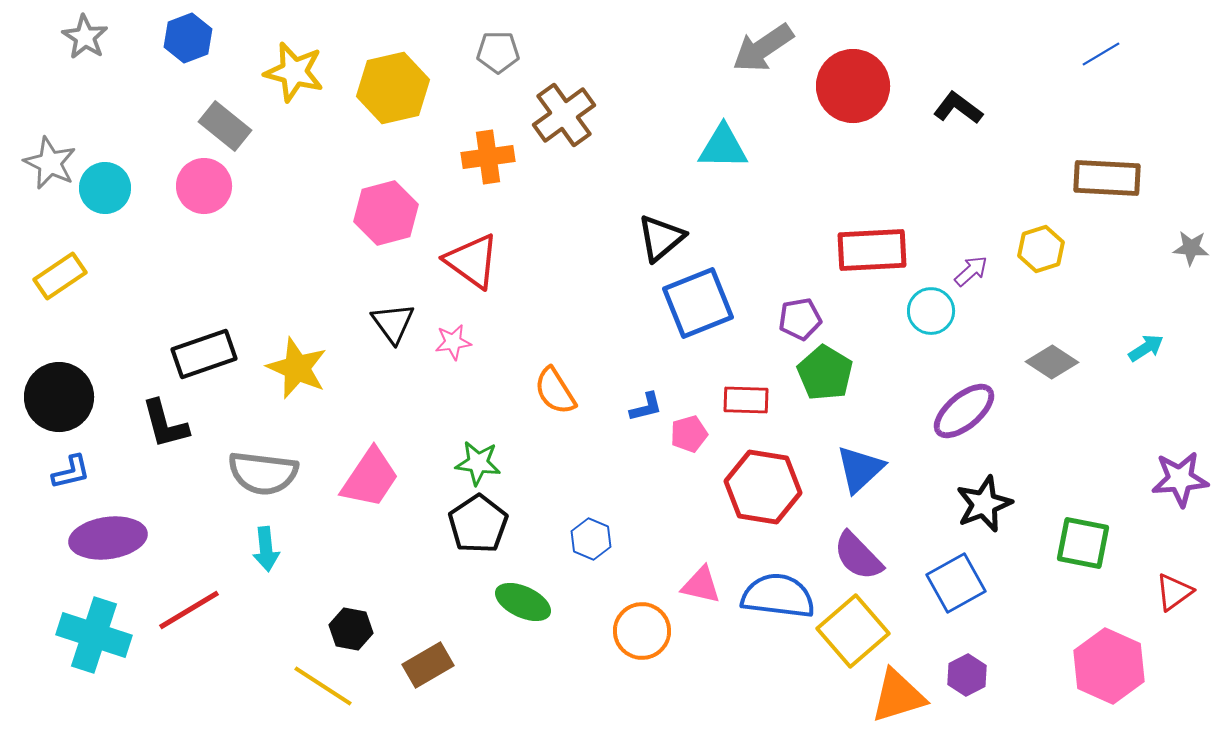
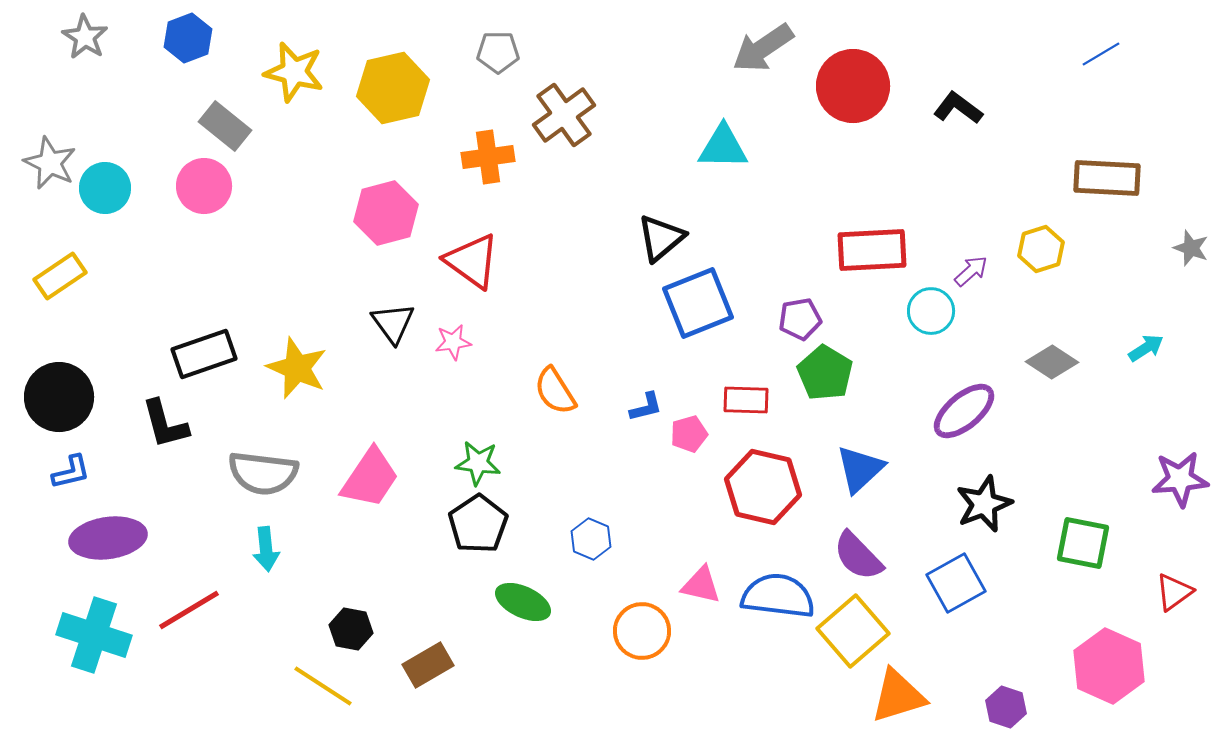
gray star at (1191, 248): rotated 15 degrees clockwise
red hexagon at (763, 487): rotated 4 degrees clockwise
purple hexagon at (967, 675): moved 39 px right, 32 px down; rotated 15 degrees counterclockwise
